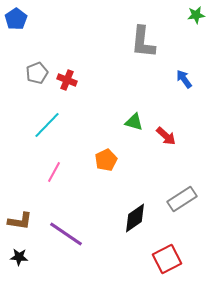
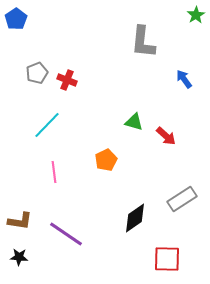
green star: rotated 24 degrees counterclockwise
pink line: rotated 35 degrees counterclockwise
red square: rotated 28 degrees clockwise
